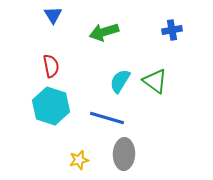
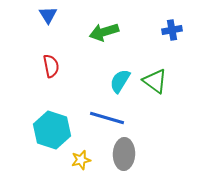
blue triangle: moved 5 px left
cyan hexagon: moved 1 px right, 24 px down
yellow star: moved 2 px right
